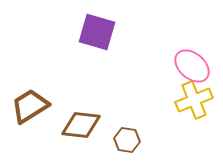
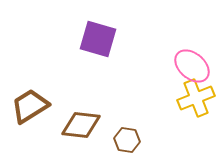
purple square: moved 1 px right, 7 px down
yellow cross: moved 2 px right, 2 px up
